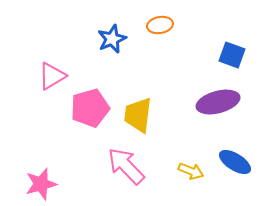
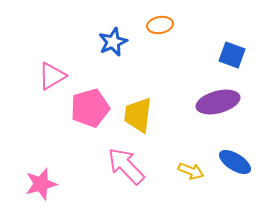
blue star: moved 1 px right, 3 px down
